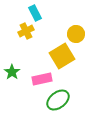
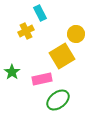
cyan rectangle: moved 5 px right
